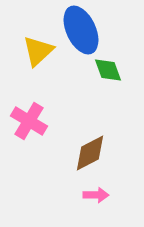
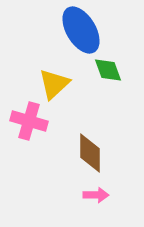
blue ellipse: rotated 6 degrees counterclockwise
yellow triangle: moved 16 px right, 33 px down
pink cross: rotated 15 degrees counterclockwise
brown diamond: rotated 63 degrees counterclockwise
